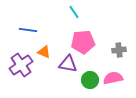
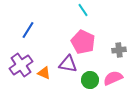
cyan line: moved 9 px right, 2 px up
blue line: rotated 66 degrees counterclockwise
pink pentagon: rotated 30 degrees clockwise
orange triangle: moved 21 px down
pink semicircle: rotated 12 degrees counterclockwise
